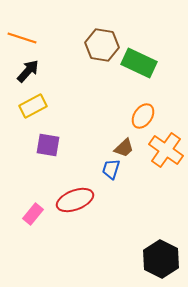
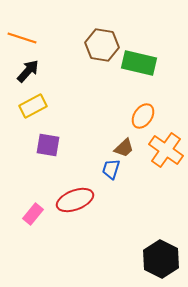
green rectangle: rotated 12 degrees counterclockwise
